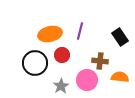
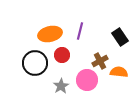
brown cross: rotated 35 degrees counterclockwise
orange semicircle: moved 1 px left, 5 px up
